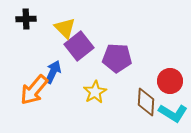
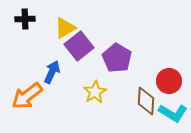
black cross: moved 1 px left
yellow triangle: rotated 45 degrees clockwise
purple pentagon: rotated 28 degrees clockwise
blue arrow: moved 1 px left
red circle: moved 1 px left
orange arrow: moved 7 px left, 6 px down; rotated 12 degrees clockwise
brown diamond: moved 1 px up
